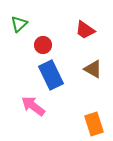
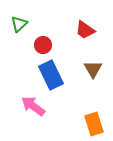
brown triangle: rotated 30 degrees clockwise
